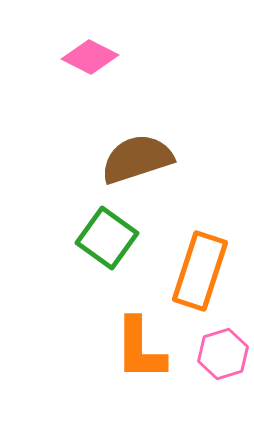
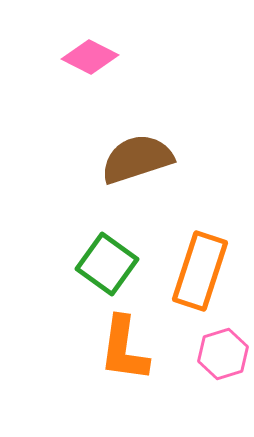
green square: moved 26 px down
orange L-shape: moved 16 px left; rotated 8 degrees clockwise
